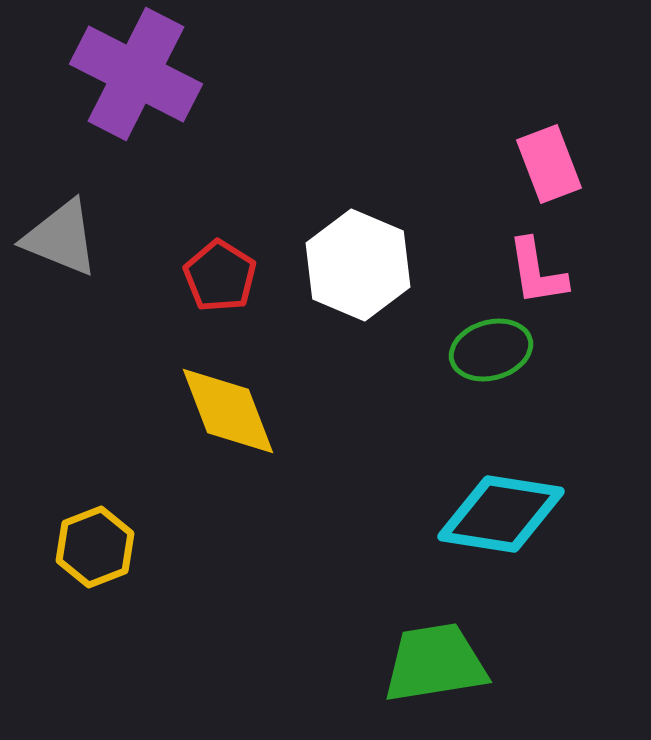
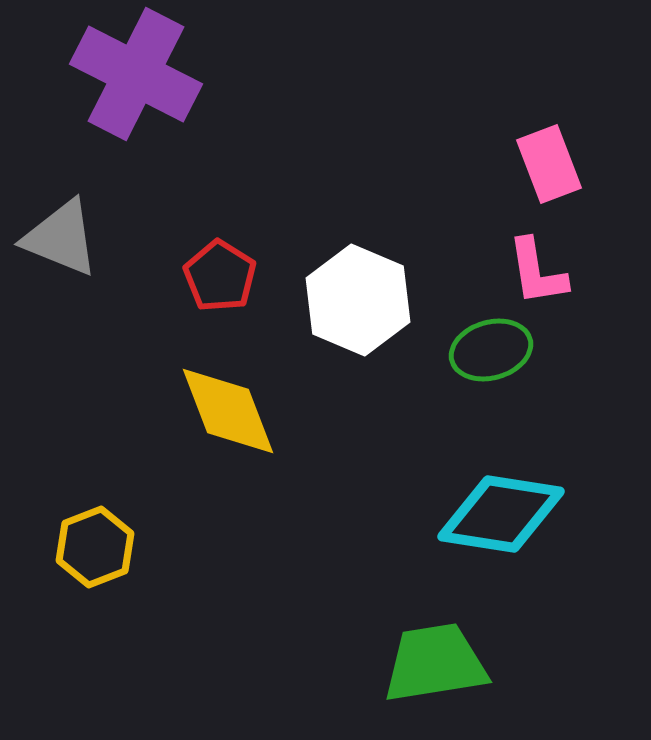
white hexagon: moved 35 px down
